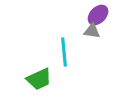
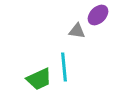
gray triangle: moved 15 px left
cyan line: moved 15 px down
